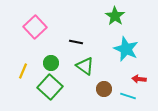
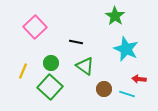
cyan line: moved 1 px left, 2 px up
